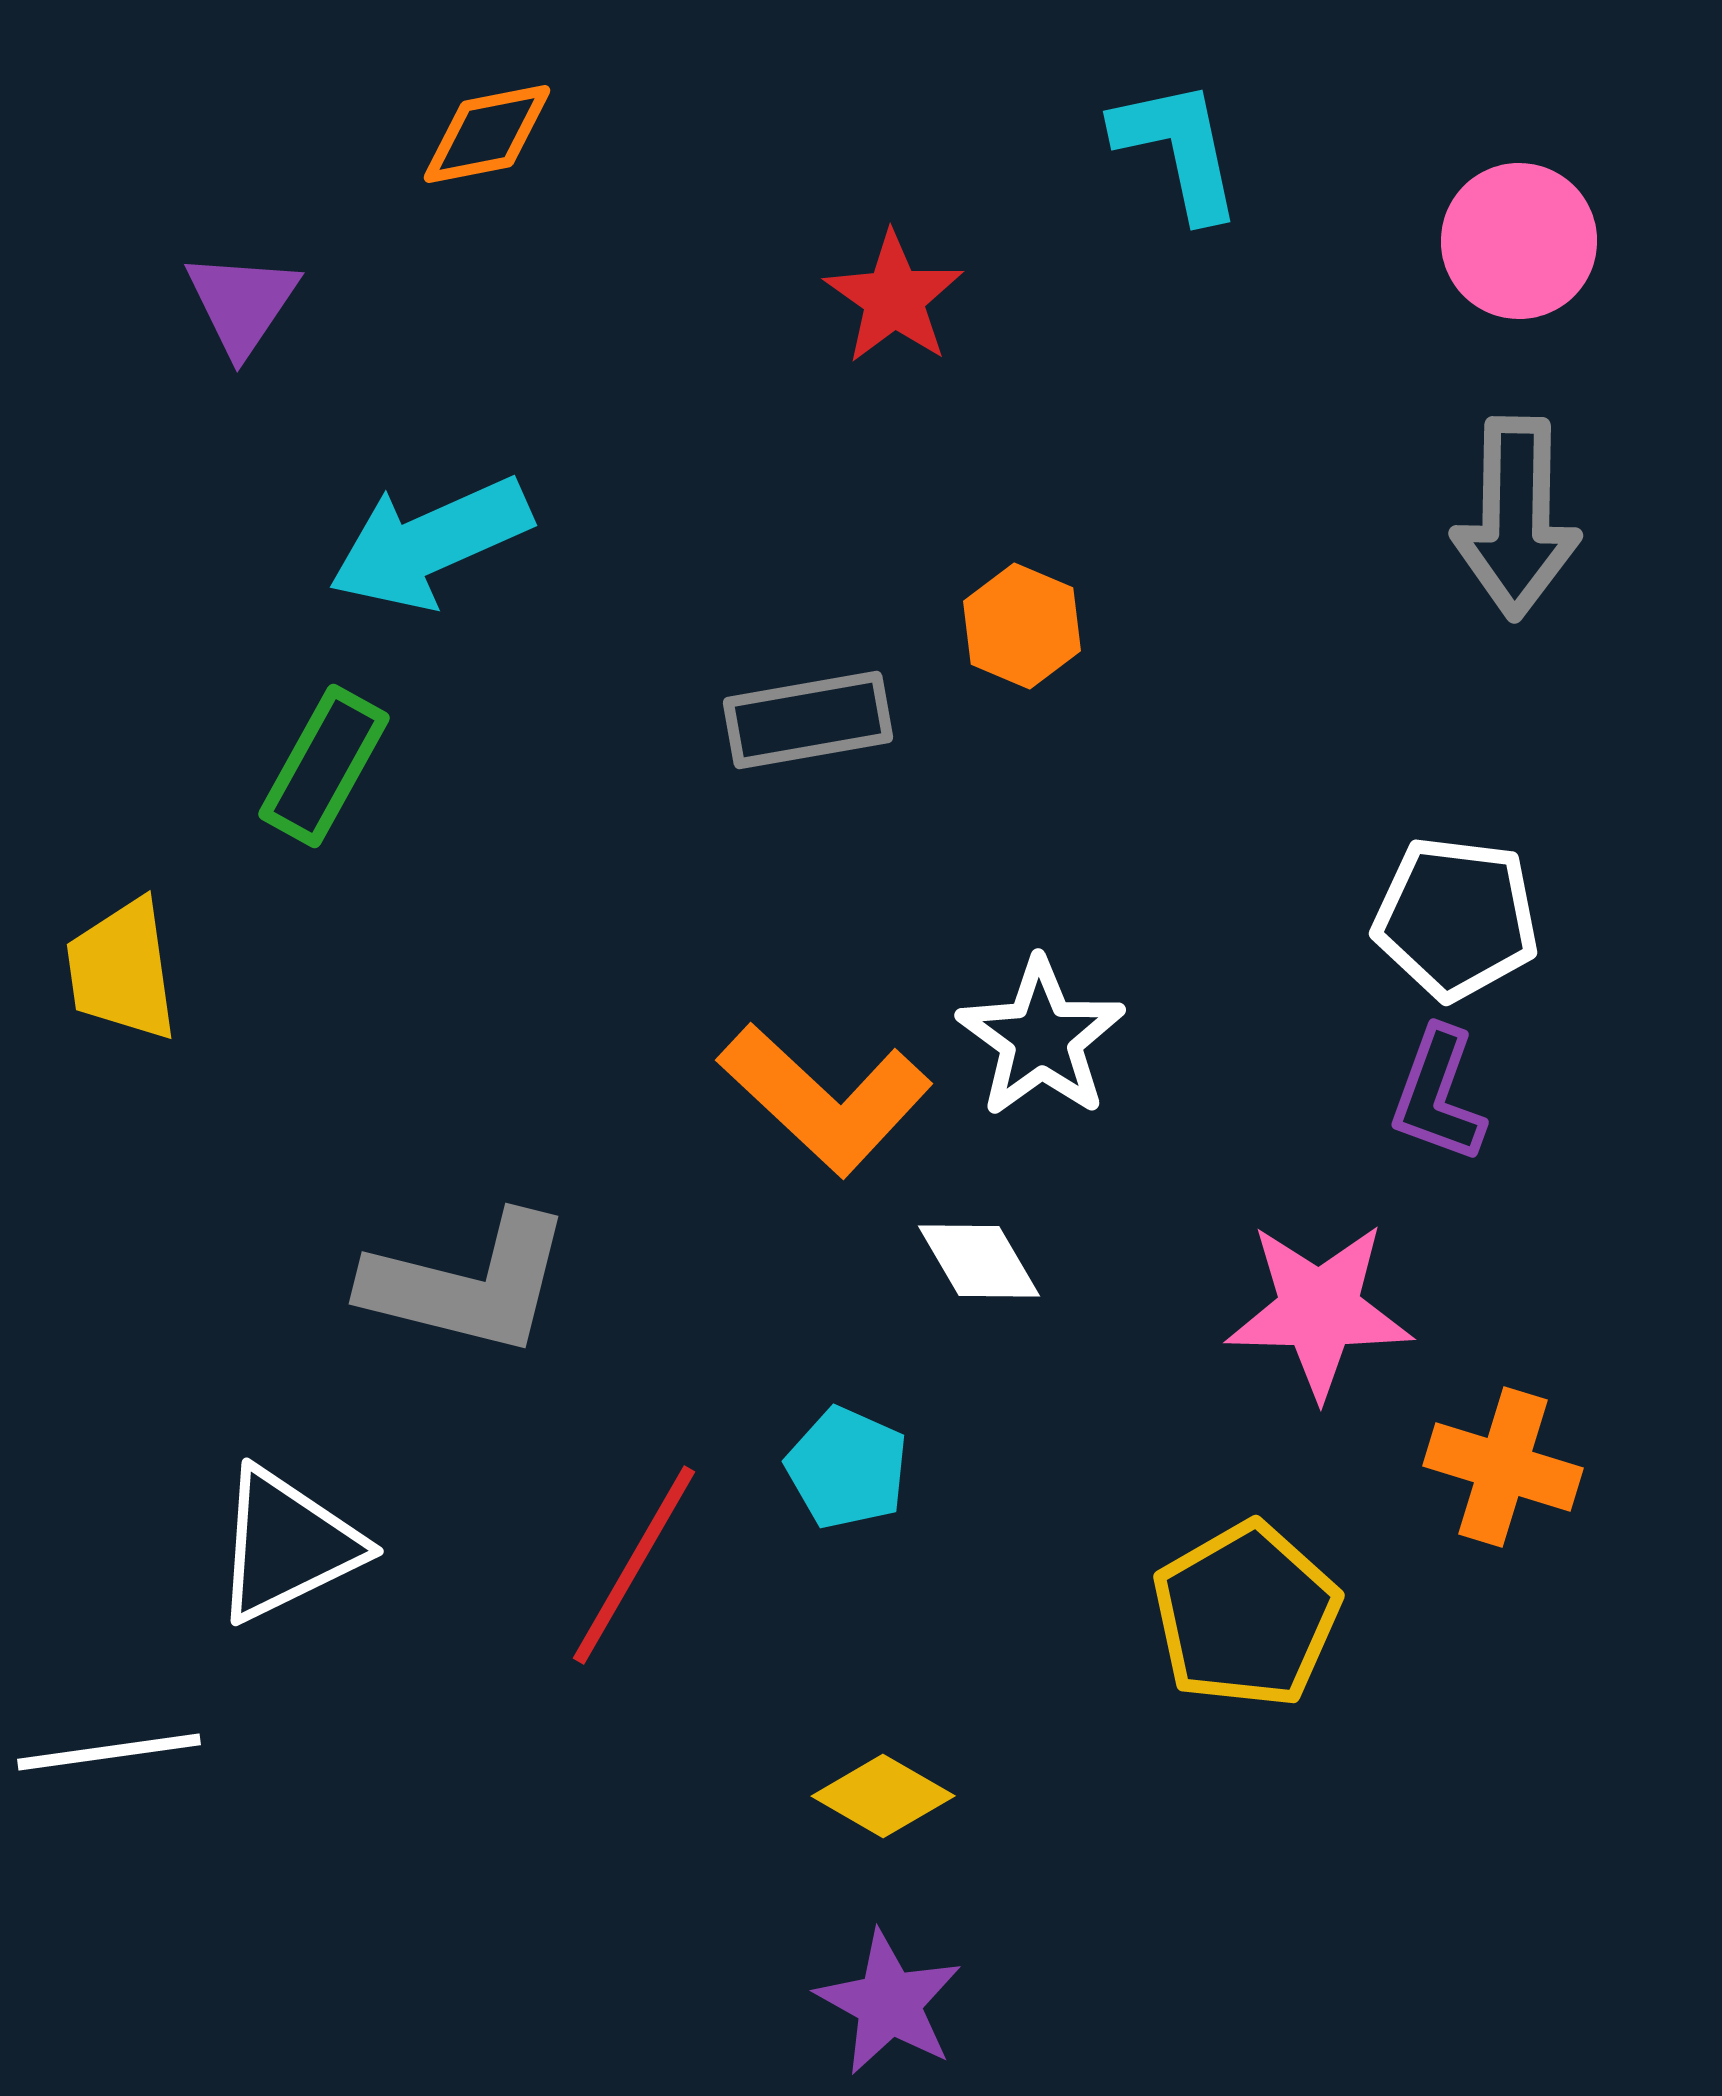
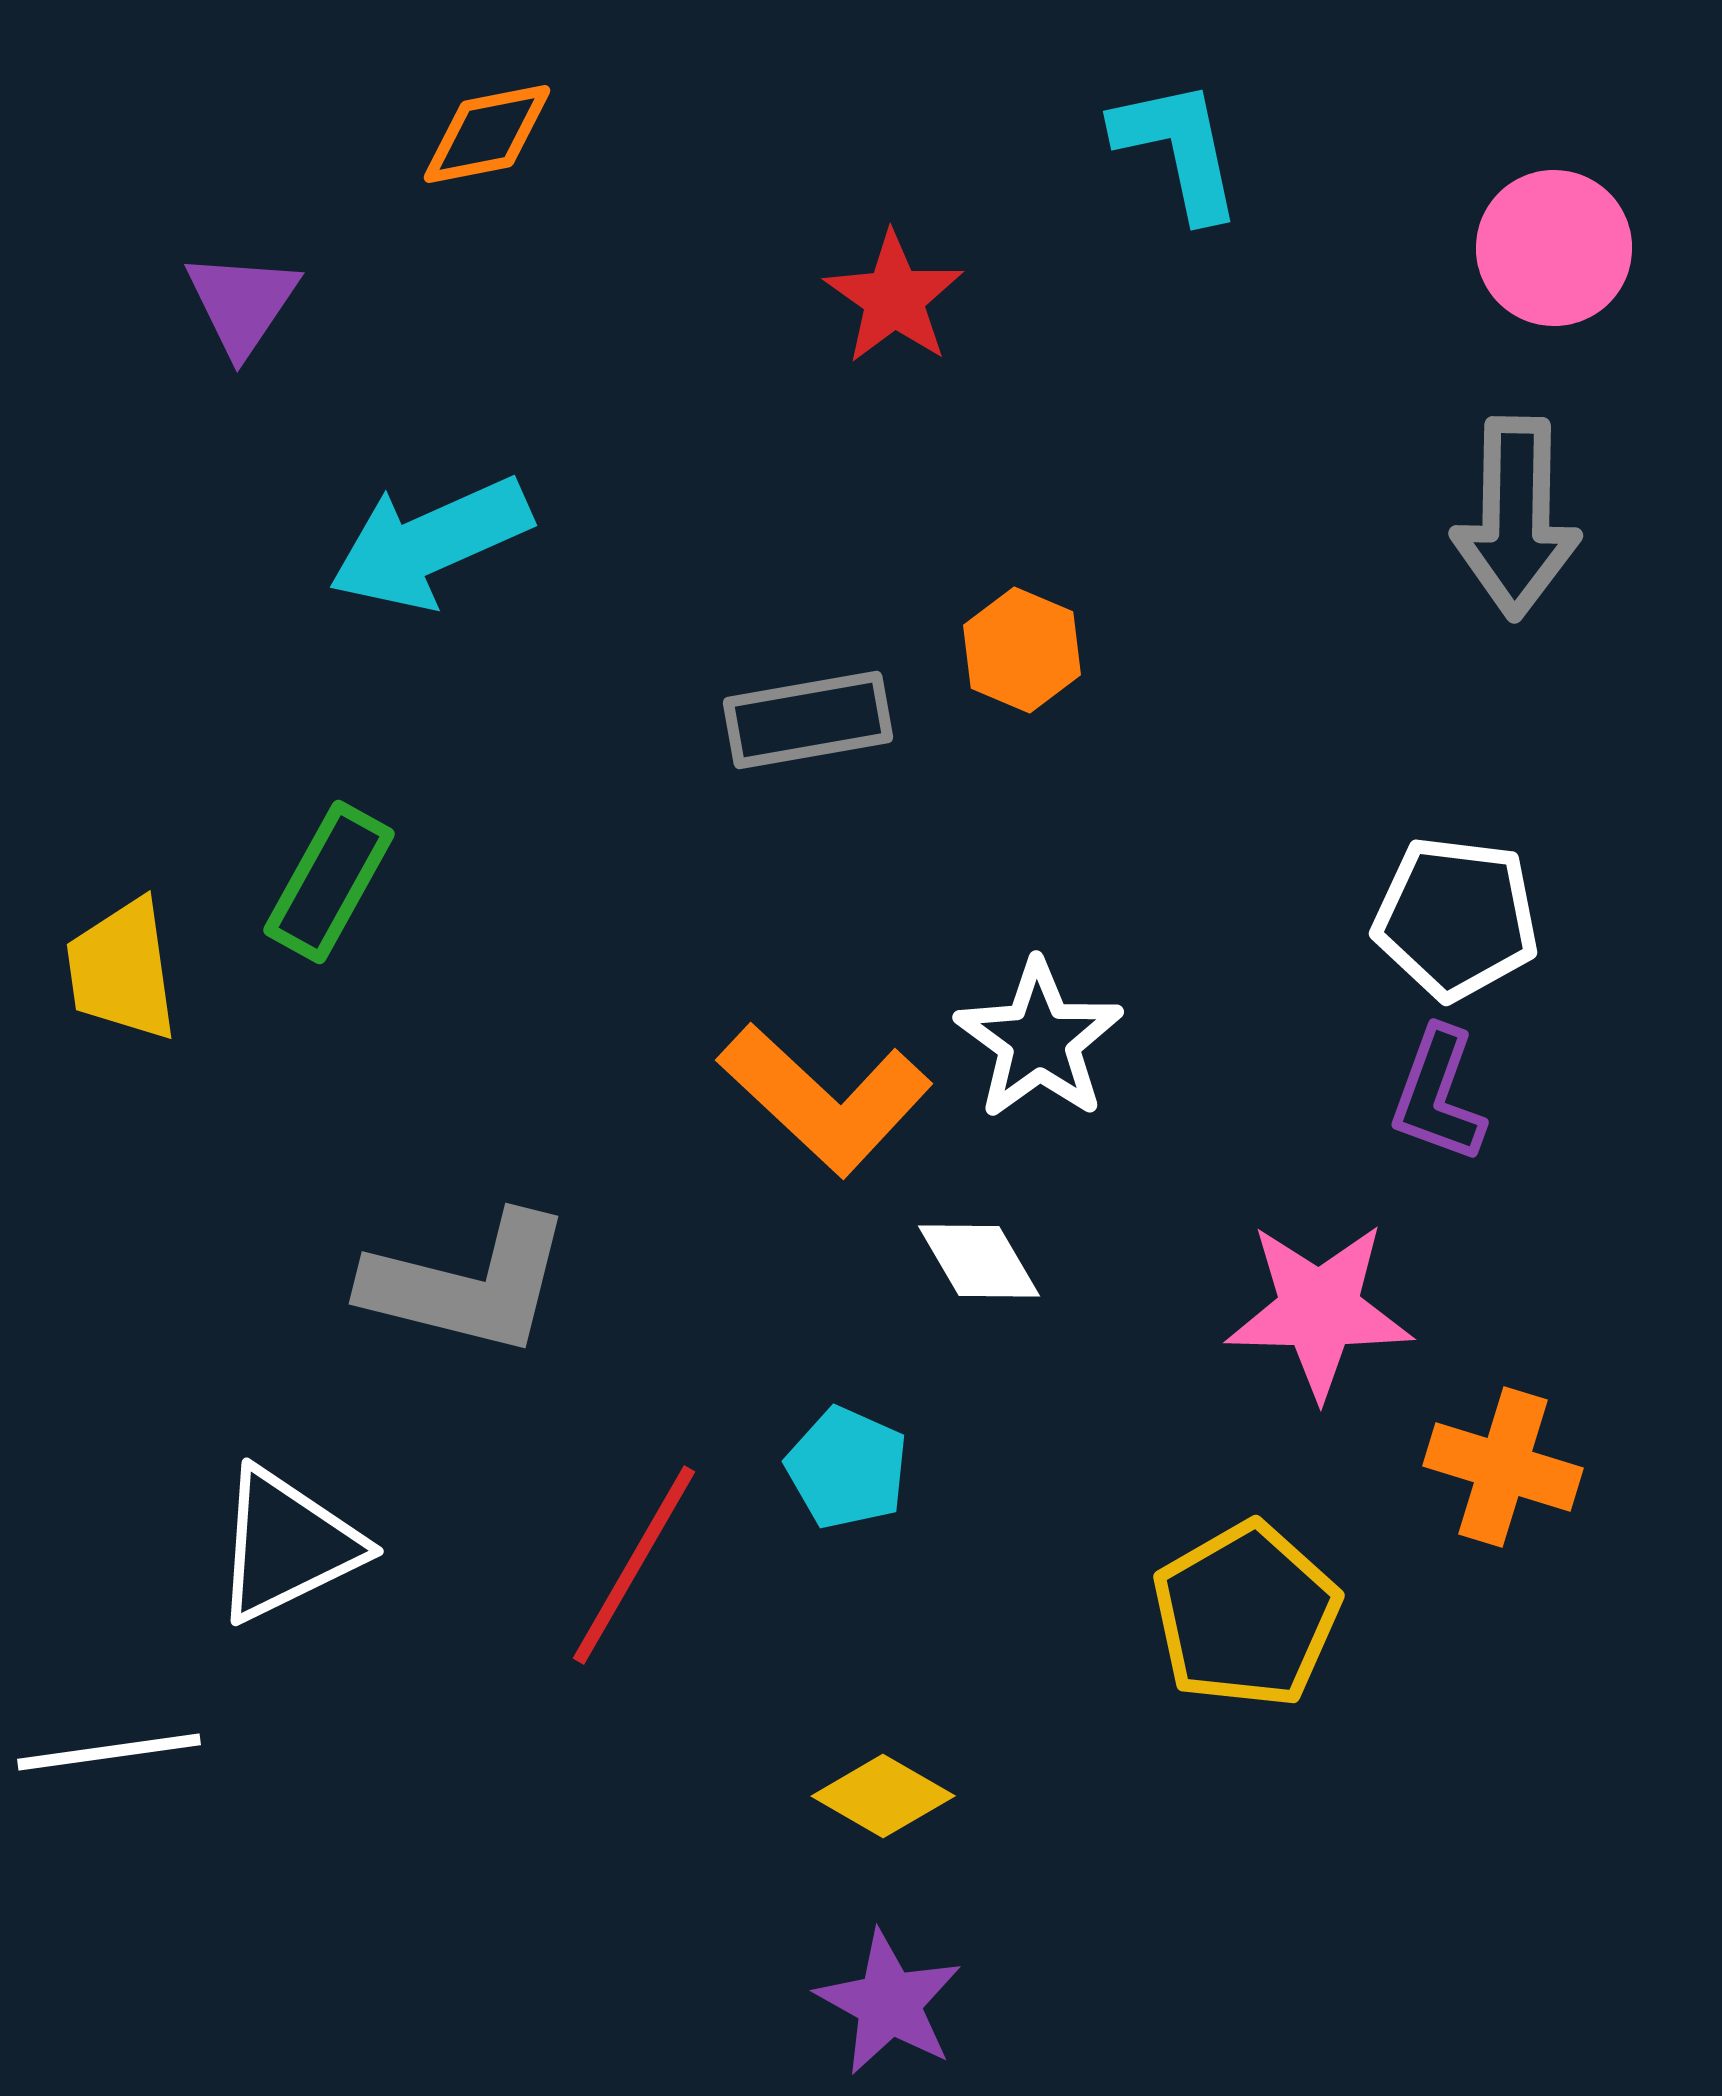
pink circle: moved 35 px right, 7 px down
orange hexagon: moved 24 px down
green rectangle: moved 5 px right, 116 px down
white star: moved 2 px left, 2 px down
